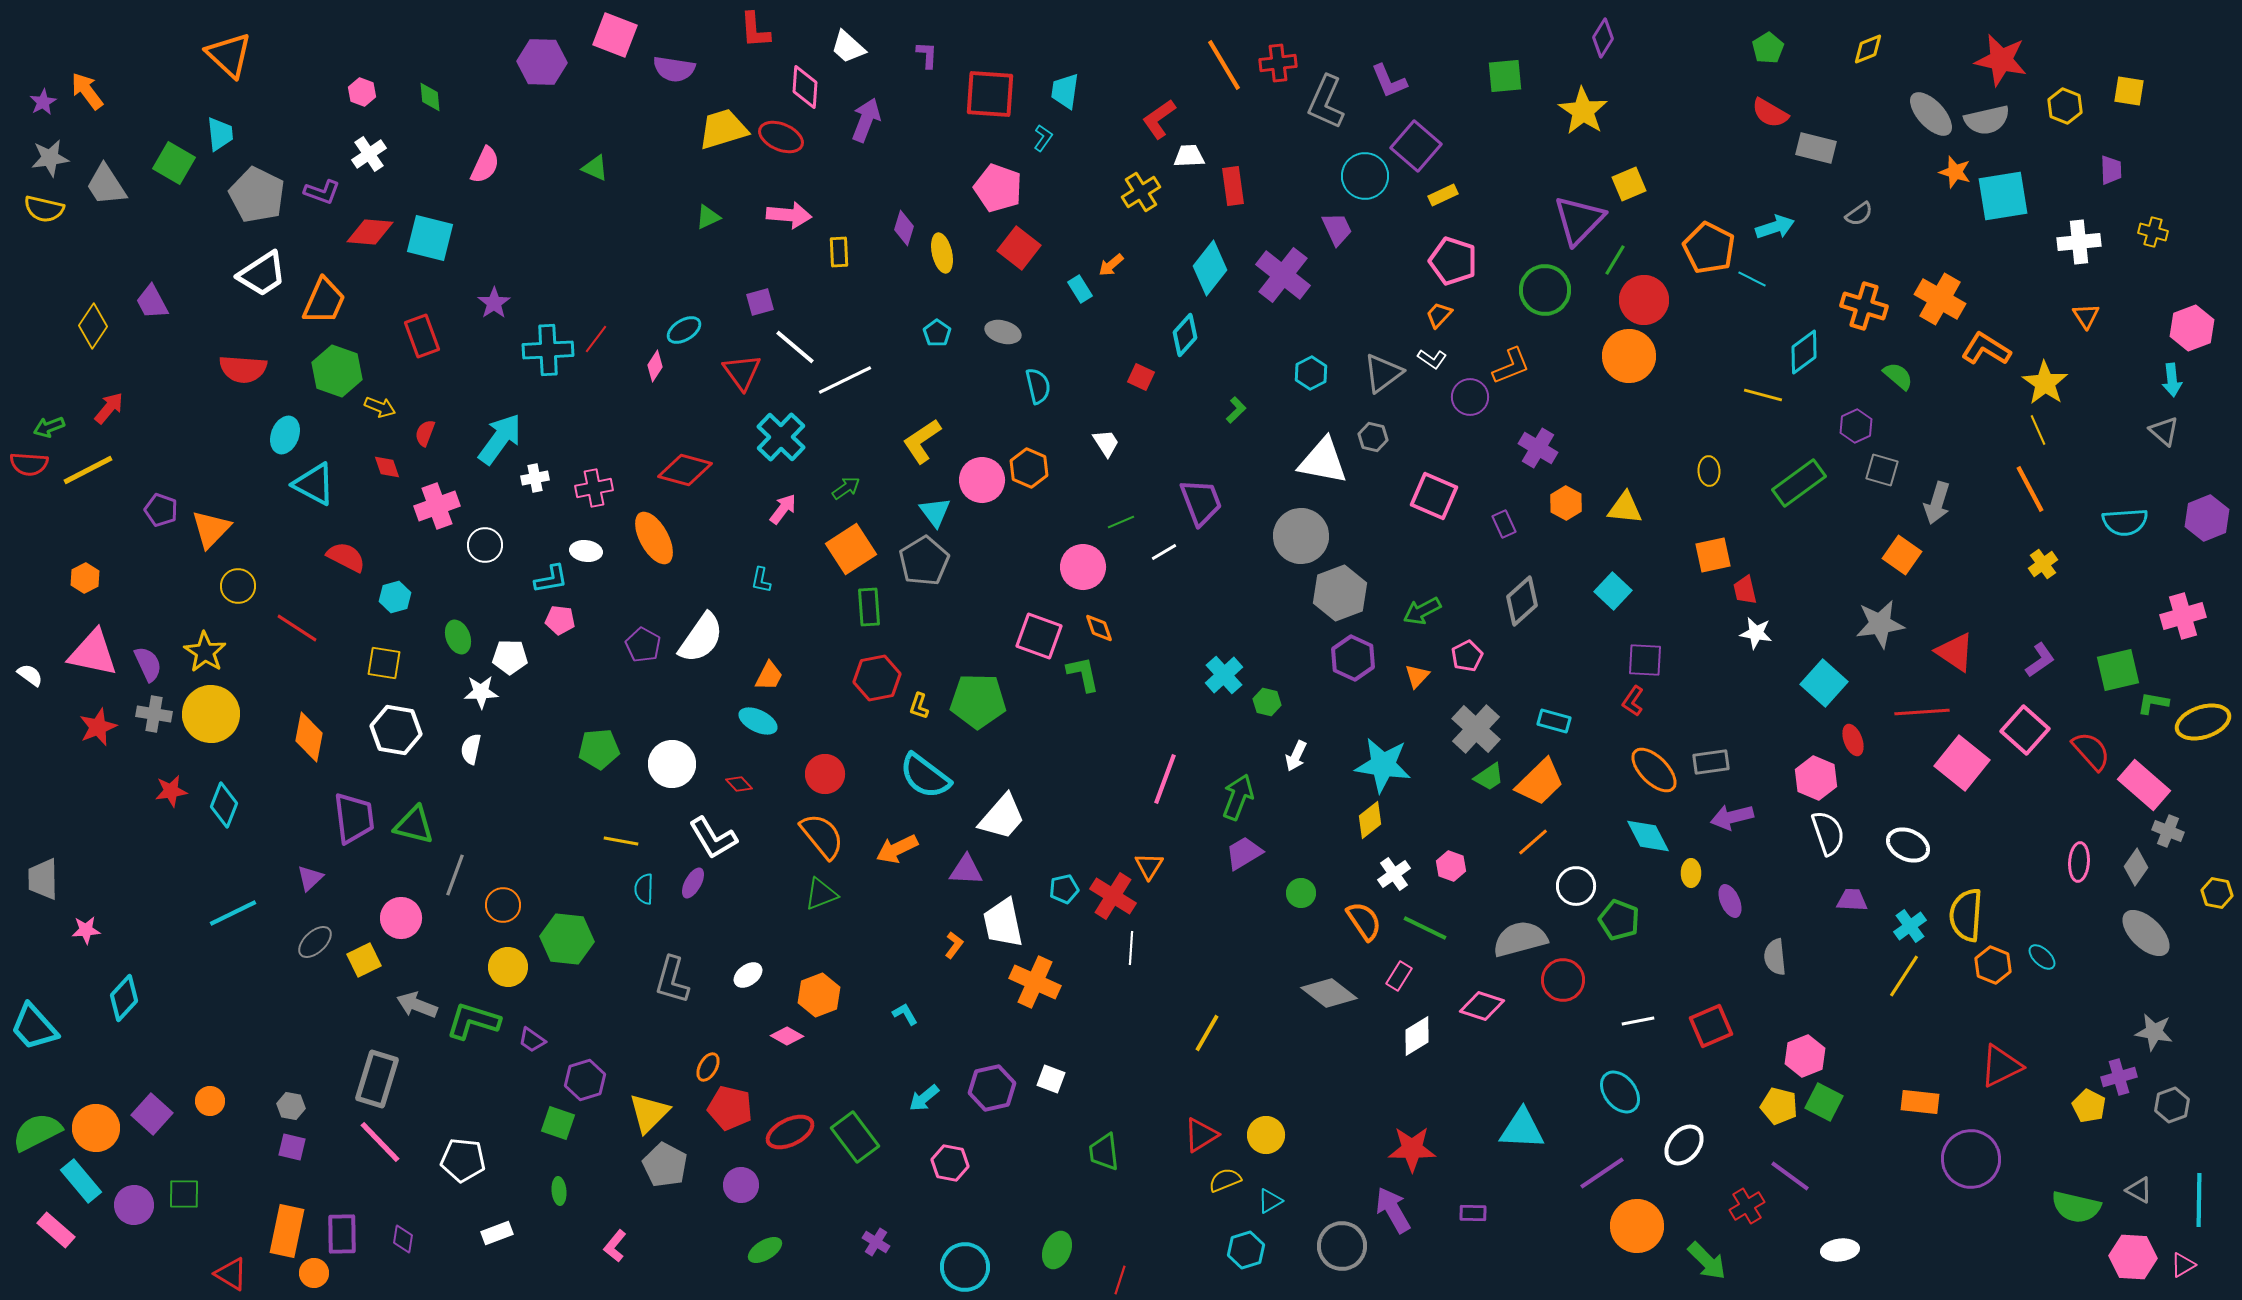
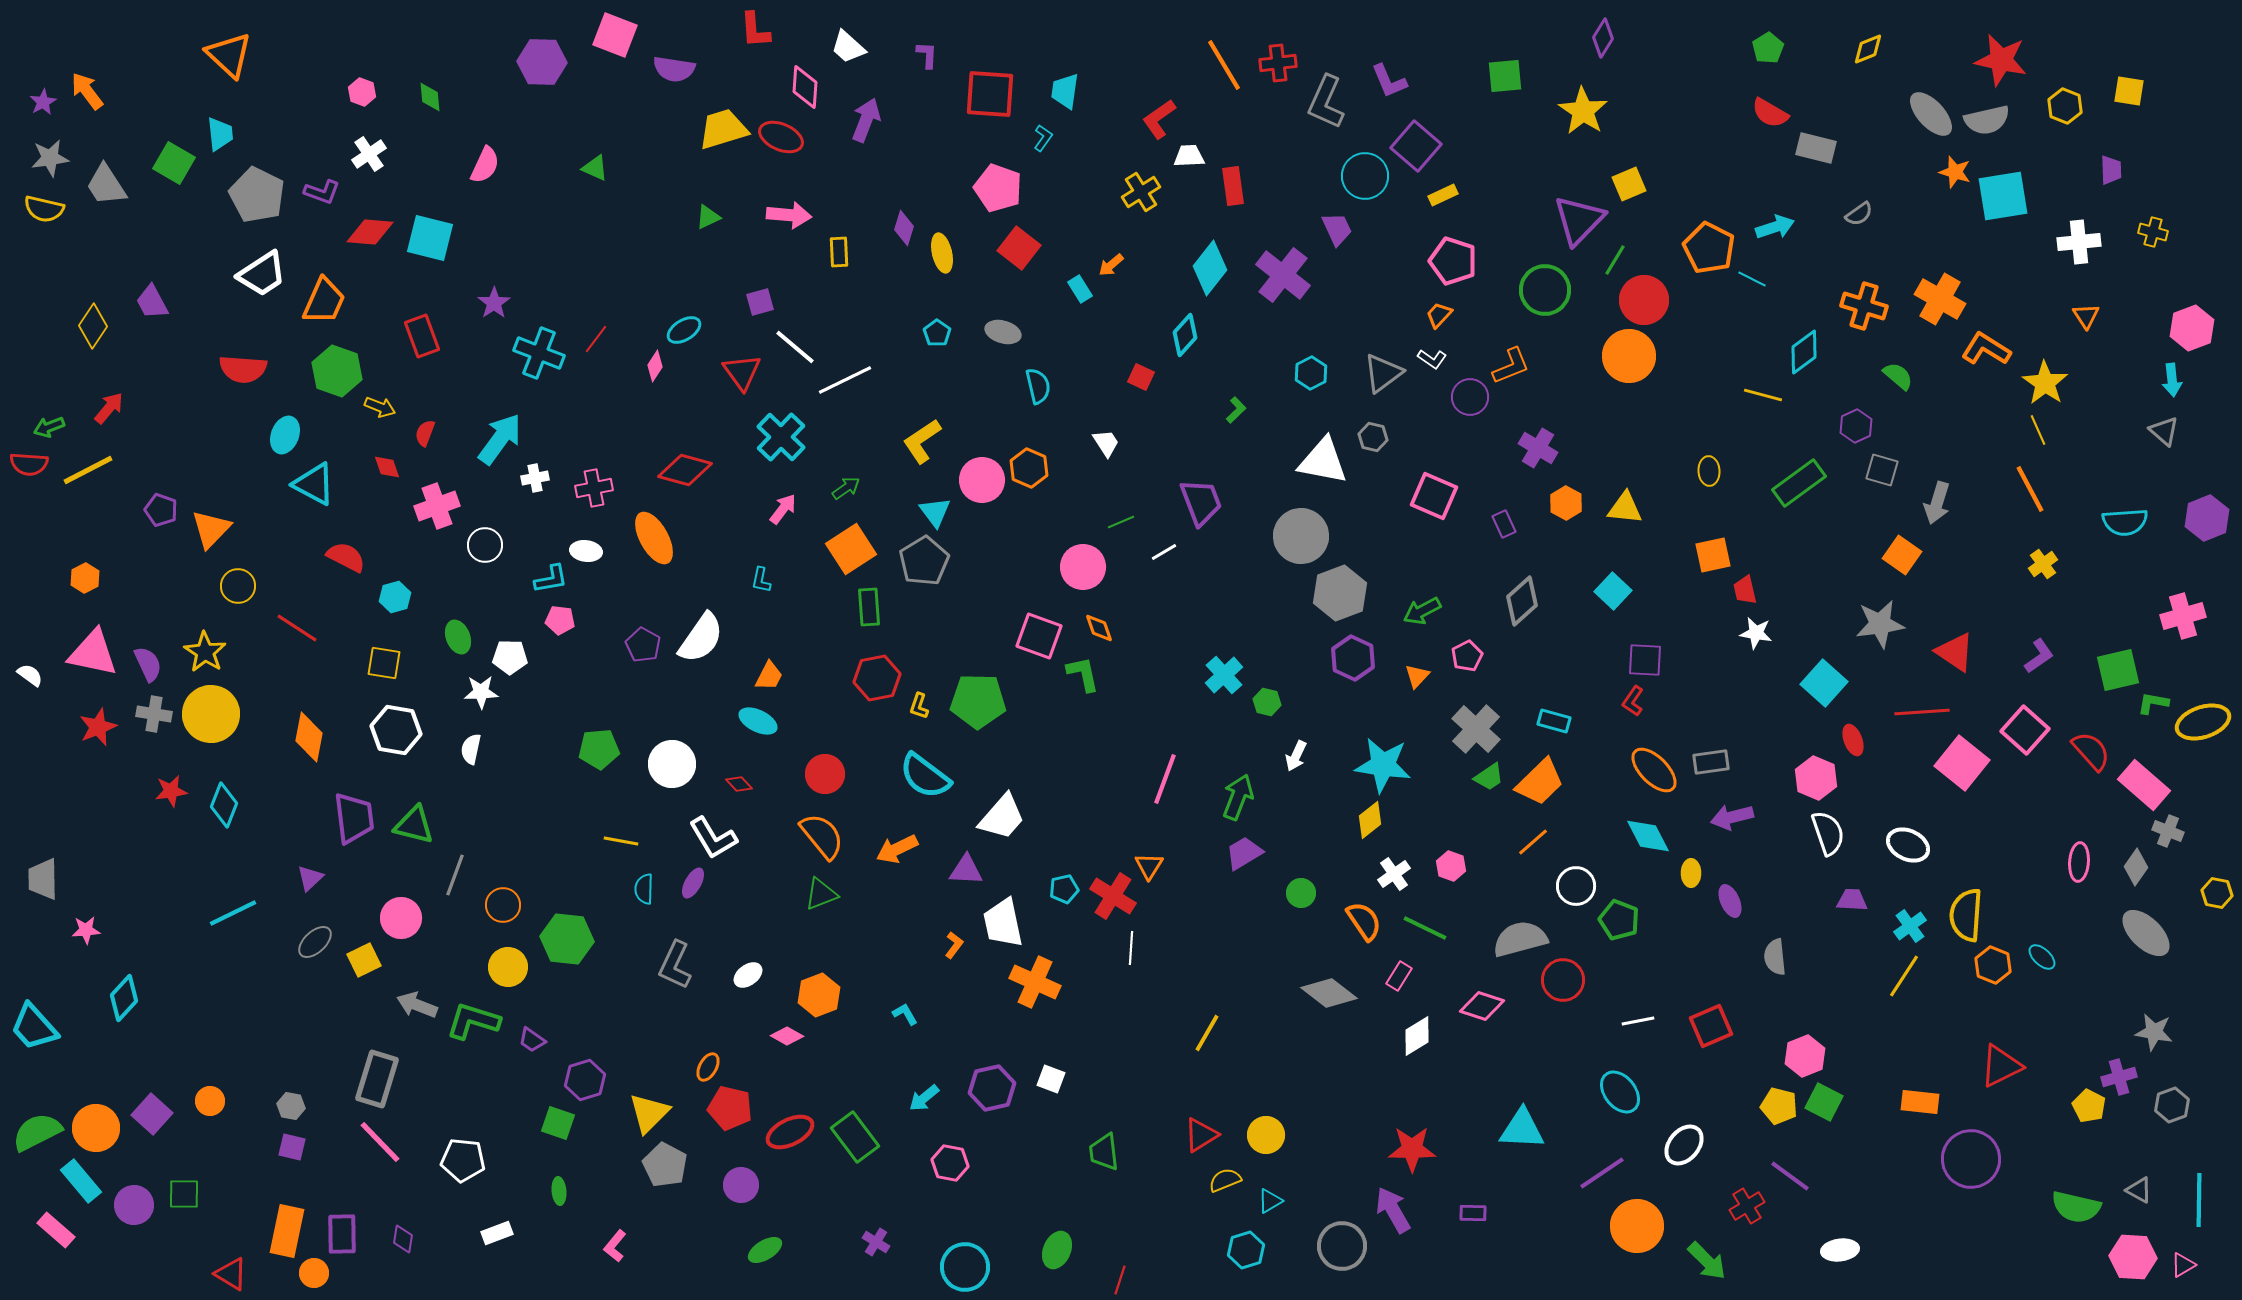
cyan cross at (548, 350): moved 9 px left, 3 px down; rotated 24 degrees clockwise
purple L-shape at (2040, 660): moved 1 px left, 4 px up
gray L-shape at (672, 980): moved 3 px right, 15 px up; rotated 9 degrees clockwise
